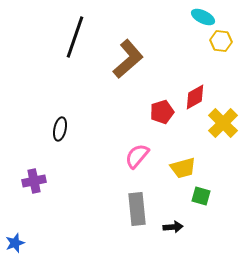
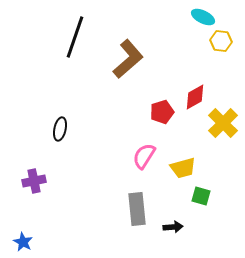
pink semicircle: moved 7 px right; rotated 8 degrees counterclockwise
blue star: moved 8 px right, 1 px up; rotated 24 degrees counterclockwise
